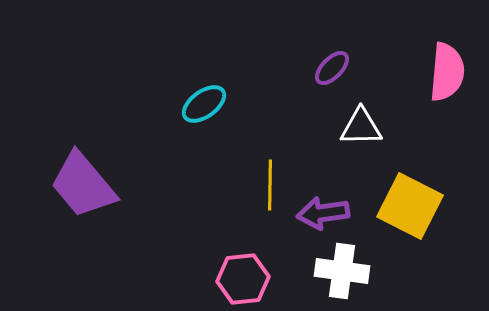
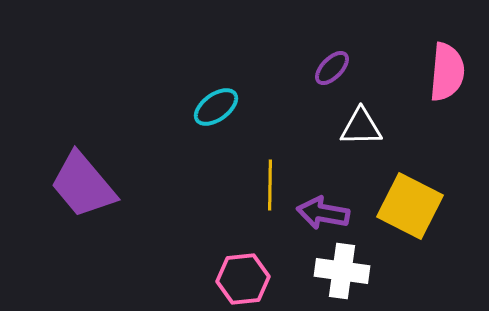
cyan ellipse: moved 12 px right, 3 px down
purple arrow: rotated 18 degrees clockwise
